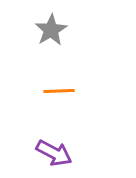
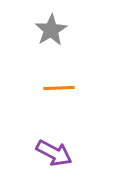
orange line: moved 3 px up
